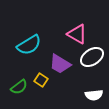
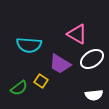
cyan semicircle: rotated 35 degrees clockwise
white ellipse: moved 2 px down
yellow square: moved 1 px down
green semicircle: moved 1 px down
